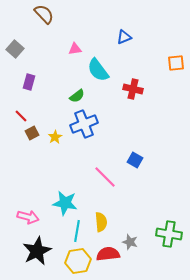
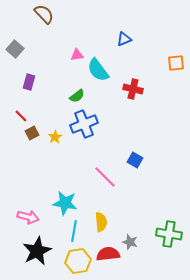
blue triangle: moved 2 px down
pink triangle: moved 2 px right, 6 px down
cyan line: moved 3 px left
